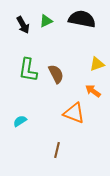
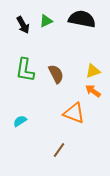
yellow triangle: moved 4 px left, 7 px down
green L-shape: moved 3 px left
brown line: moved 2 px right; rotated 21 degrees clockwise
